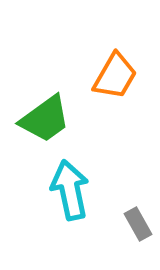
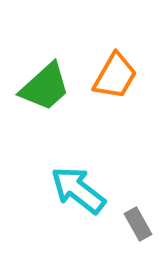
green trapezoid: moved 32 px up; rotated 6 degrees counterclockwise
cyan arrow: moved 8 px right; rotated 40 degrees counterclockwise
